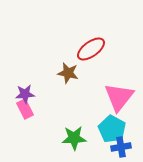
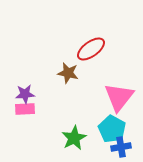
pink rectangle: rotated 66 degrees counterclockwise
green star: rotated 25 degrees counterclockwise
